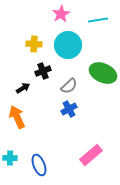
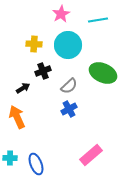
blue ellipse: moved 3 px left, 1 px up
